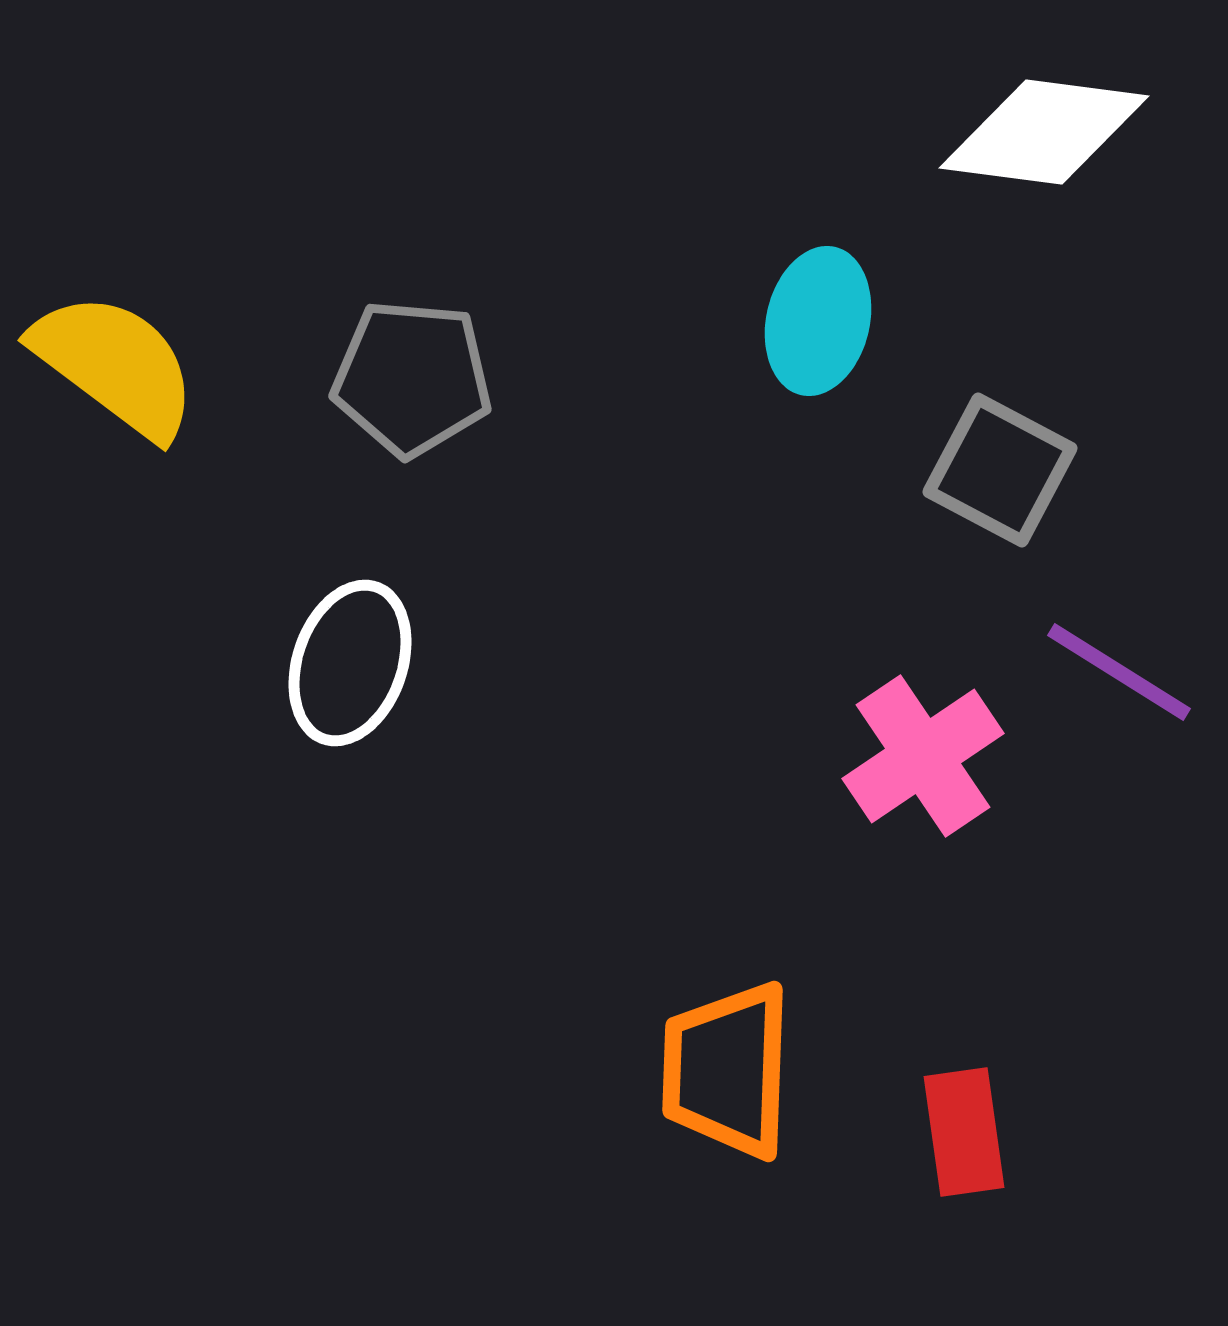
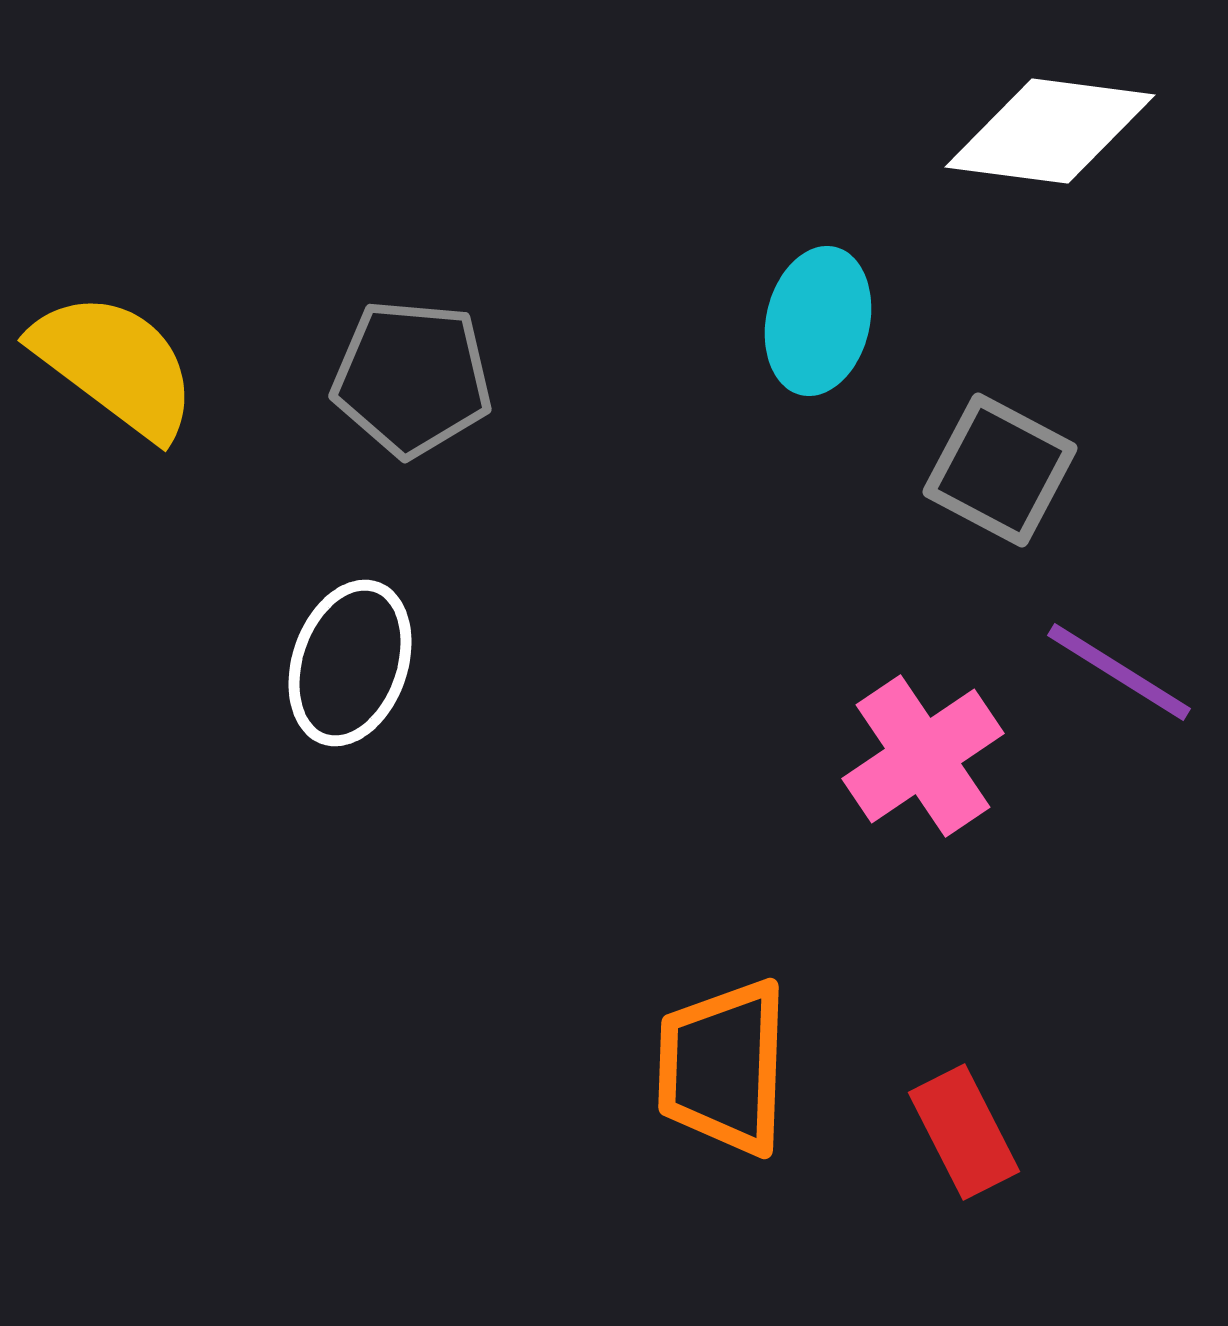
white diamond: moved 6 px right, 1 px up
orange trapezoid: moved 4 px left, 3 px up
red rectangle: rotated 19 degrees counterclockwise
